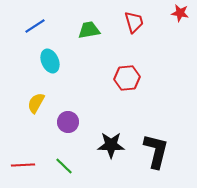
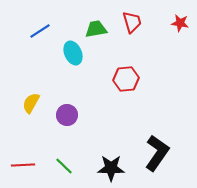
red star: moved 10 px down
red trapezoid: moved 2 px left
blue line: moved 5 px right, 5 px down
green trapezoid: moved 7 px right, 1 px up
cyan ellipse: moved 23 px right, 8 px up
red hexagon: moved 1 px left, 1 px down
yellow semicircle: moved 5 px left
purple circle: moved 1 px left, 7 px up
black star: moved 23 px down
black L-shape: moved 1 px right, 2 px down; rotated 21 degrees clockwise
